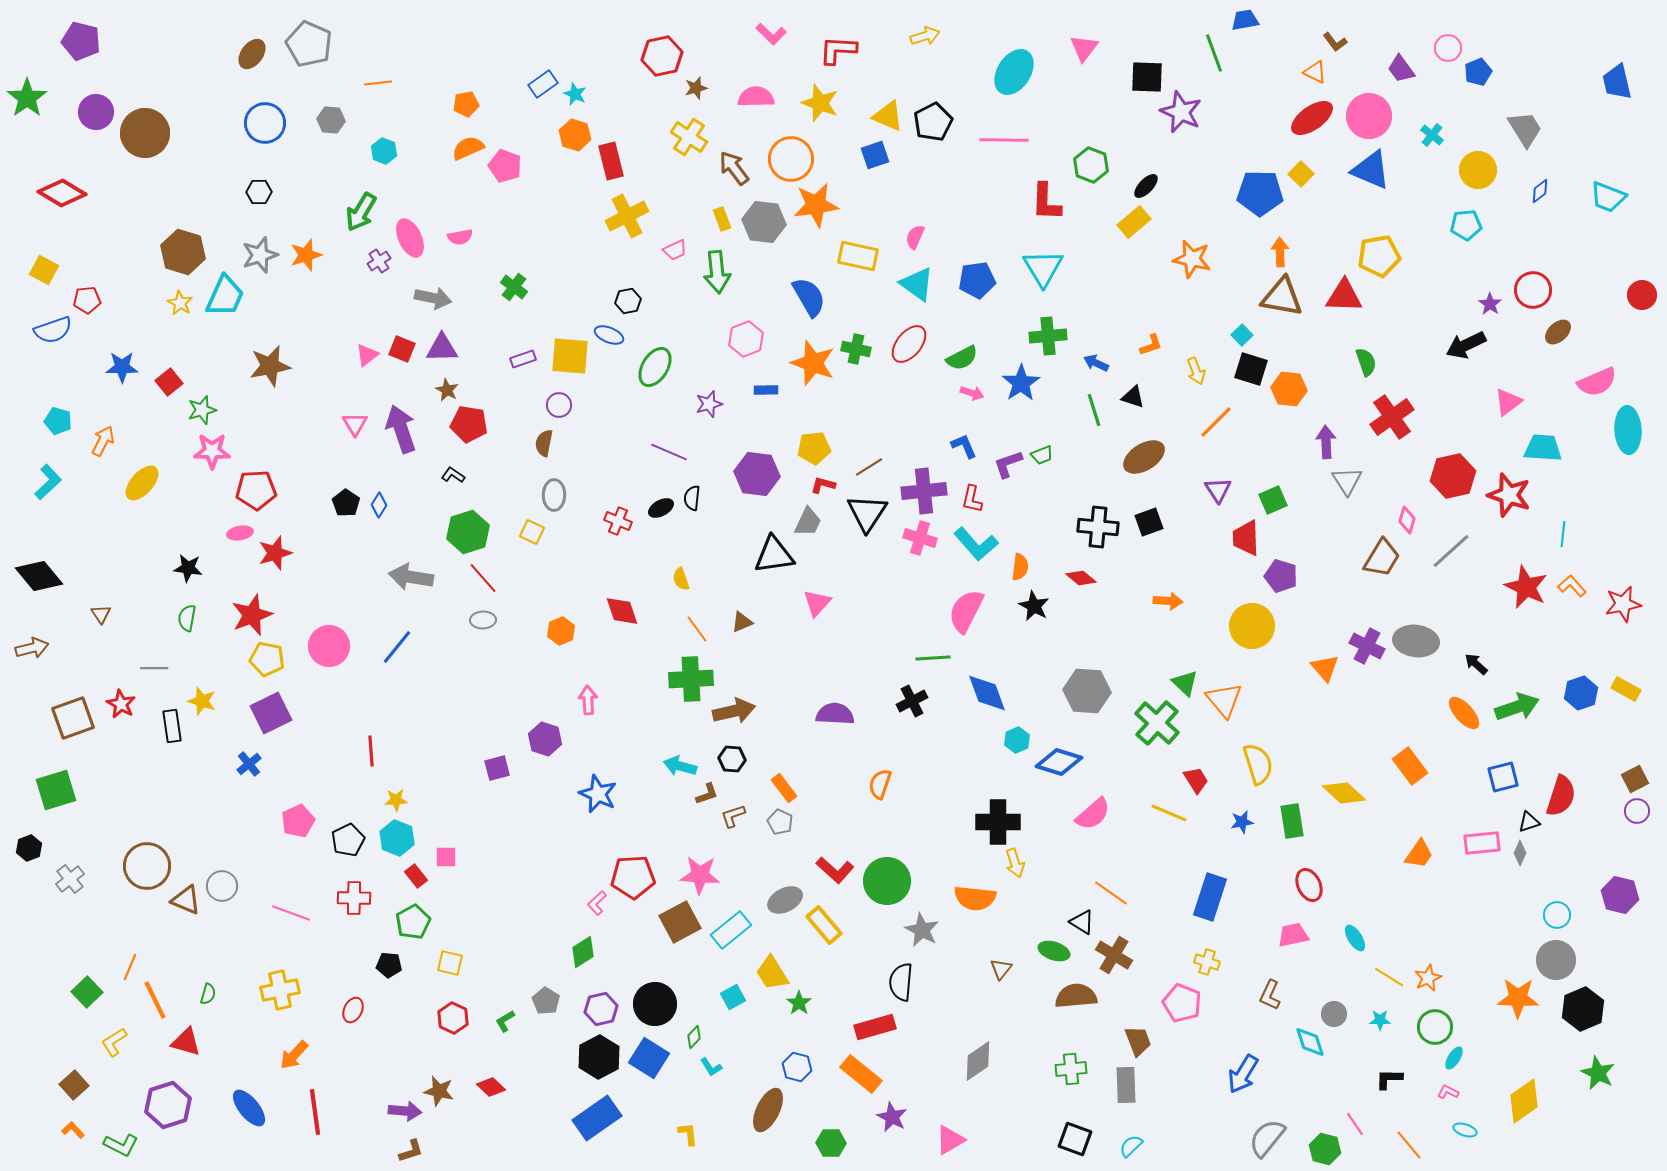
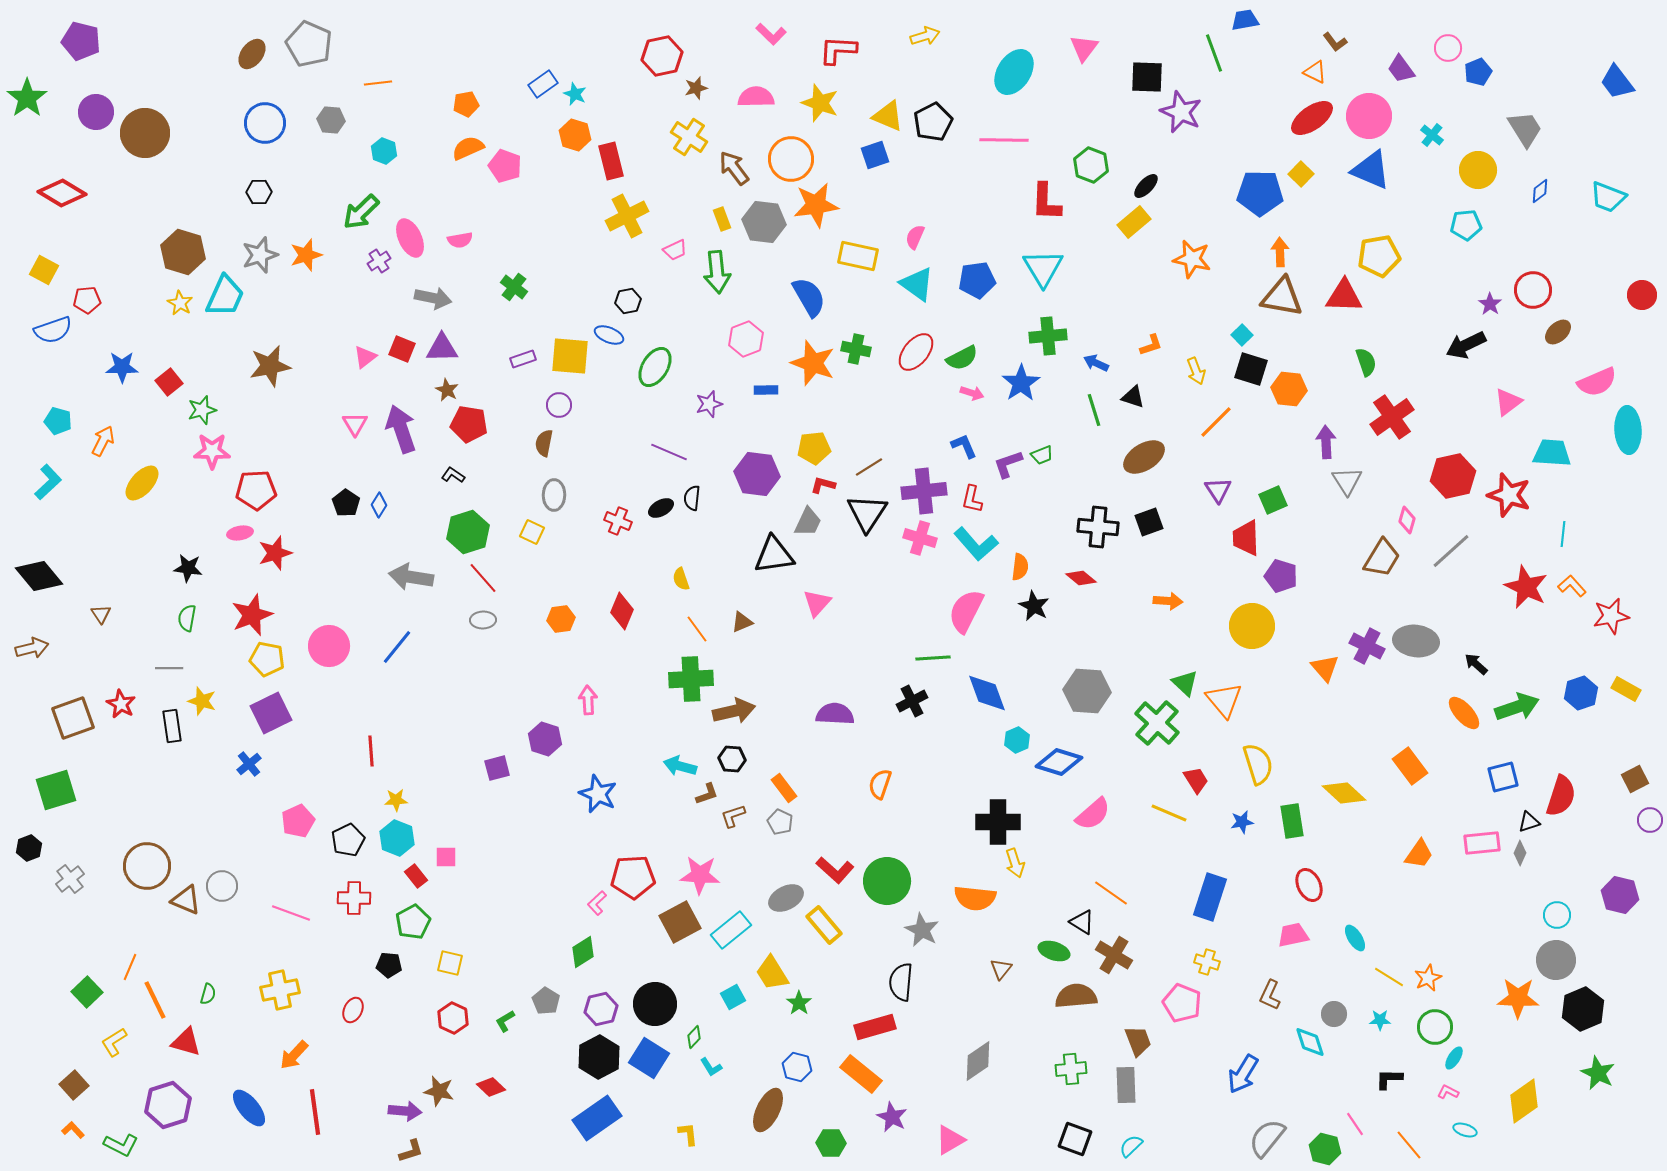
blue trapezoid at (1617, 82): rotated 24 degrees counterclockwise
green arrow at (361, 212): rotated 15 degrees clockwise
pink semicircle at (460, 237): moved 3 px down
red ellipse at (909, 344): moved 7 px right, 8 px down
pink triangle at (367, 355): moved 2 px left, 2 px down
cyan trapezoid at (1543, 448): moved 9 px right, 5 px down
red star at (1623, 604): moved 12 px left, 12 px down
red diamond at (622, 611): rotated 42 degrees clockwise
orange hexagon at (561, 631): moved 12 px up; rotated 16 degrees clockwise
gray line at (154, 668): moved 15 px right
purple circle at (1637, 811): moved 13 px right, 9 px down
gray ellipse at (785, 900): moved 1 px right, 2 px up
